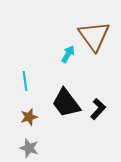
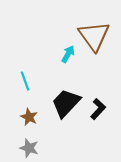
cyan line: rotated 12 degrees counterclockwise
black trapezoid: rotated 80 degrees clockwise
brown star: rotated 30 degrees counterclockwise
